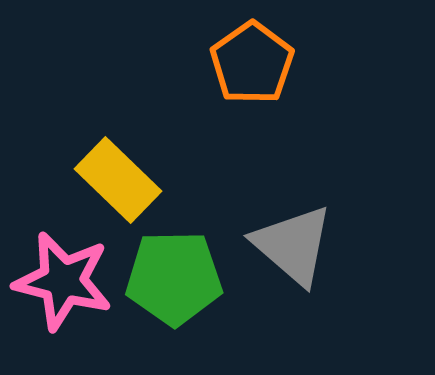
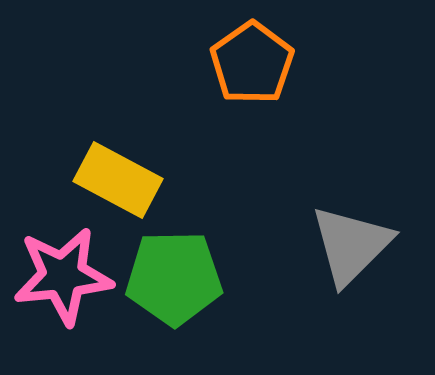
yellow rectangle: rotated 16 degrees counterclockwise
gray triangle: moved 58 px right; rotated 34 degrees clockwise
pink star: moved 5 px up; rotated 20 degrees counterclockwise
